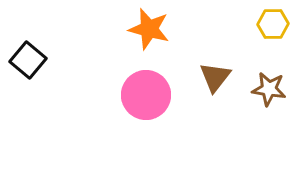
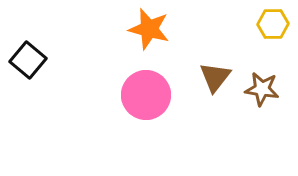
brown star: moved 7 px left
